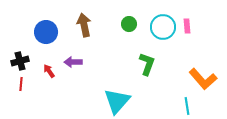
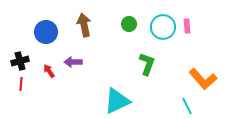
cyan triangle: rotated 24 degrees clockwise
cyan line: rotated 18 degrees counterclockwise
